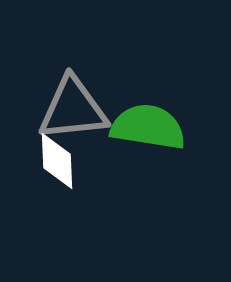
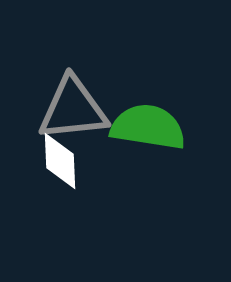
white diamond: moved 3 px right
